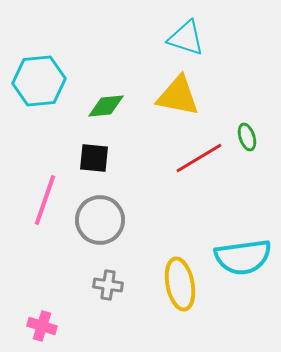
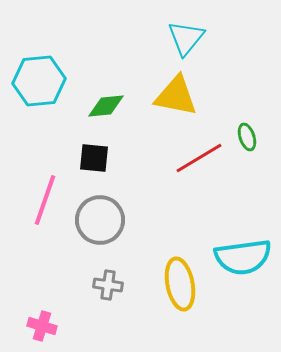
cyan triangle: rotated 51 degrees clockwise
yellow triangle: moved 2 px left
